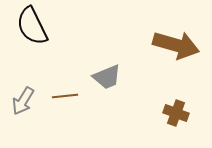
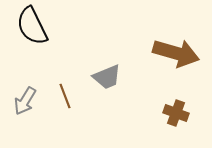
brown arrow: moved 8 px down
brown line: rotated 75 degrees clockwise
gray arrow: moved 2 px right
